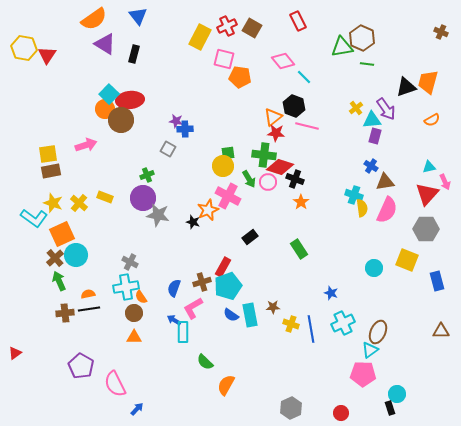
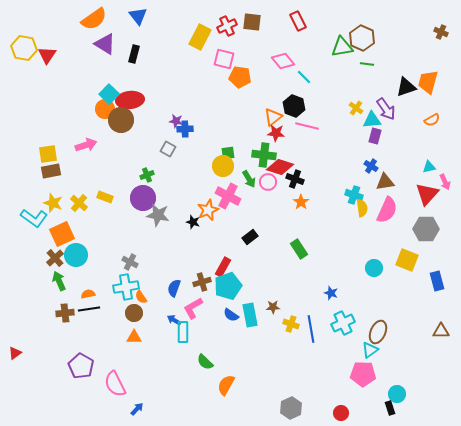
brown square at (252, 28): moved 6 px up; rotated 24 degrees counterclockwise
yellow cross at (356, 108): rotated 16 degrees counterclockwise
